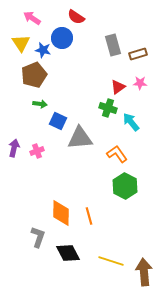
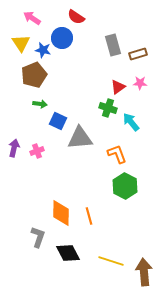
orange L-shape: rotated 15 degrees clockwise
